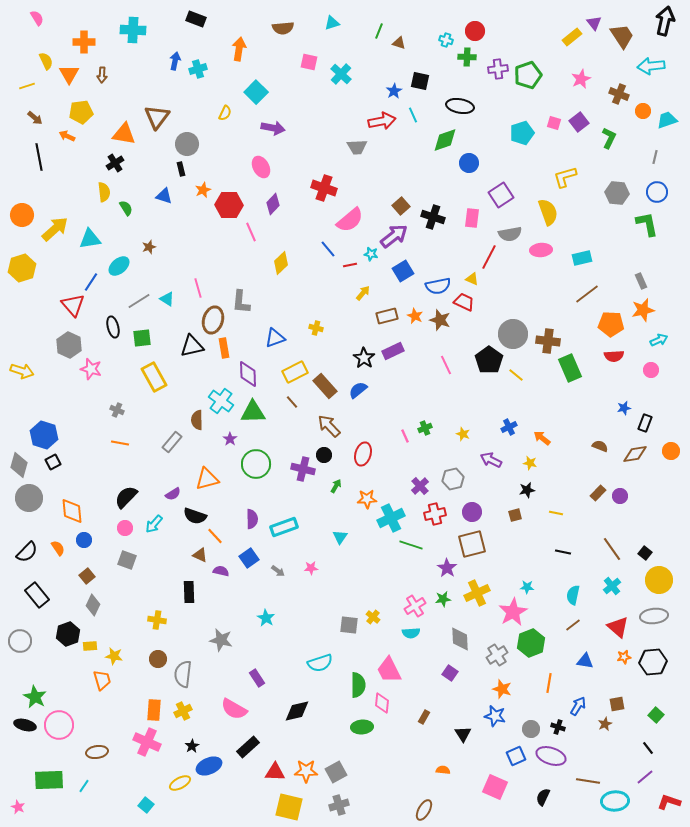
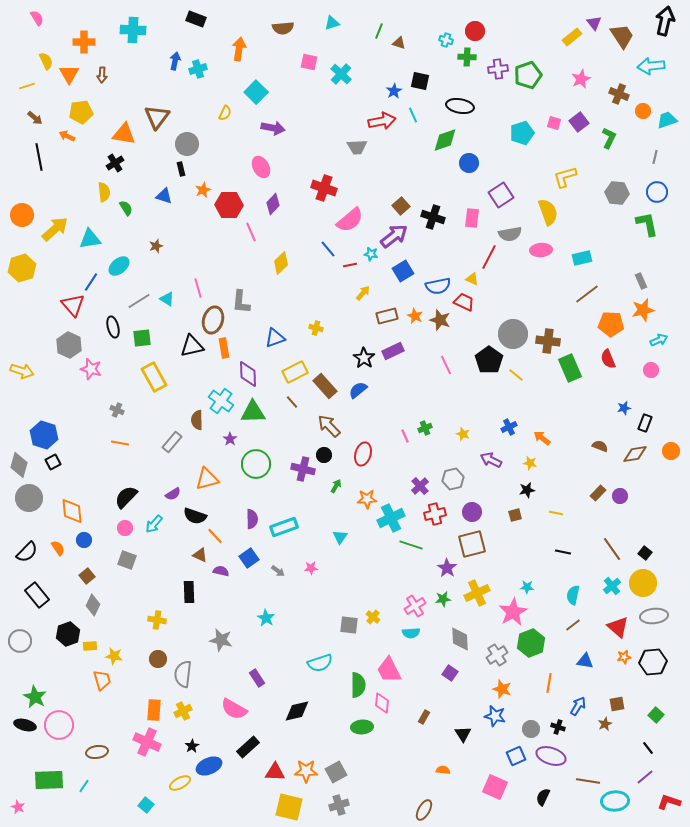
brown star at (149, 247): moved 7 px right, 1 px up
red semicircle at (614, 356): moved 6 px left, 3 px down; rotated 72 degrees clockwise
yellow circle at (659, 580): moved 16 px left, 3 px down
